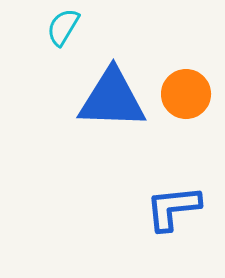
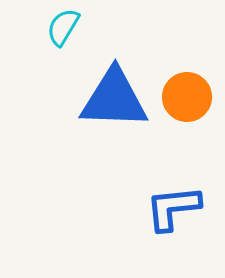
orange circle: moved 1 px right, 3 px down
blue triangle: moved 2 px right
